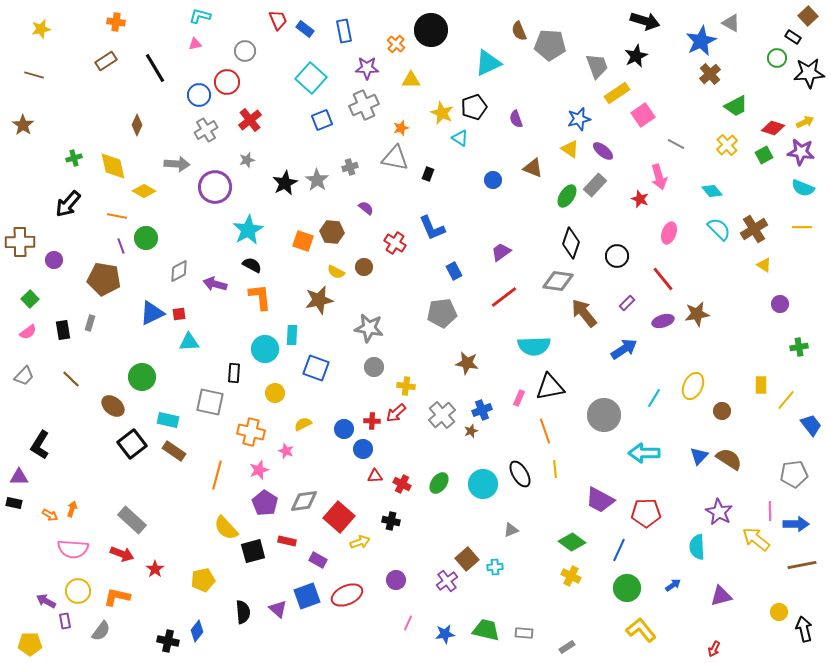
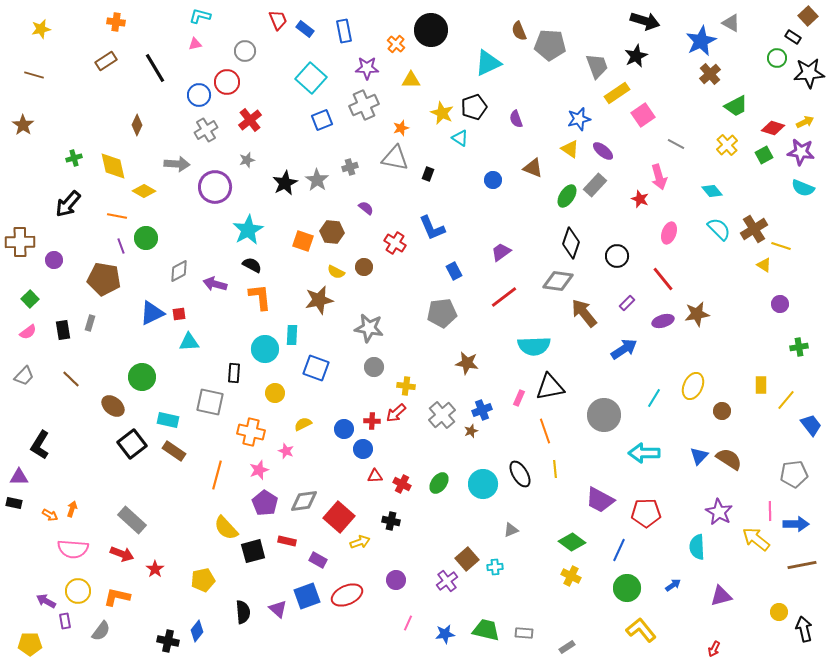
yellow line at (802, 227): moved 21 px left, 19 px down; rotated 18 degrees clockwise
